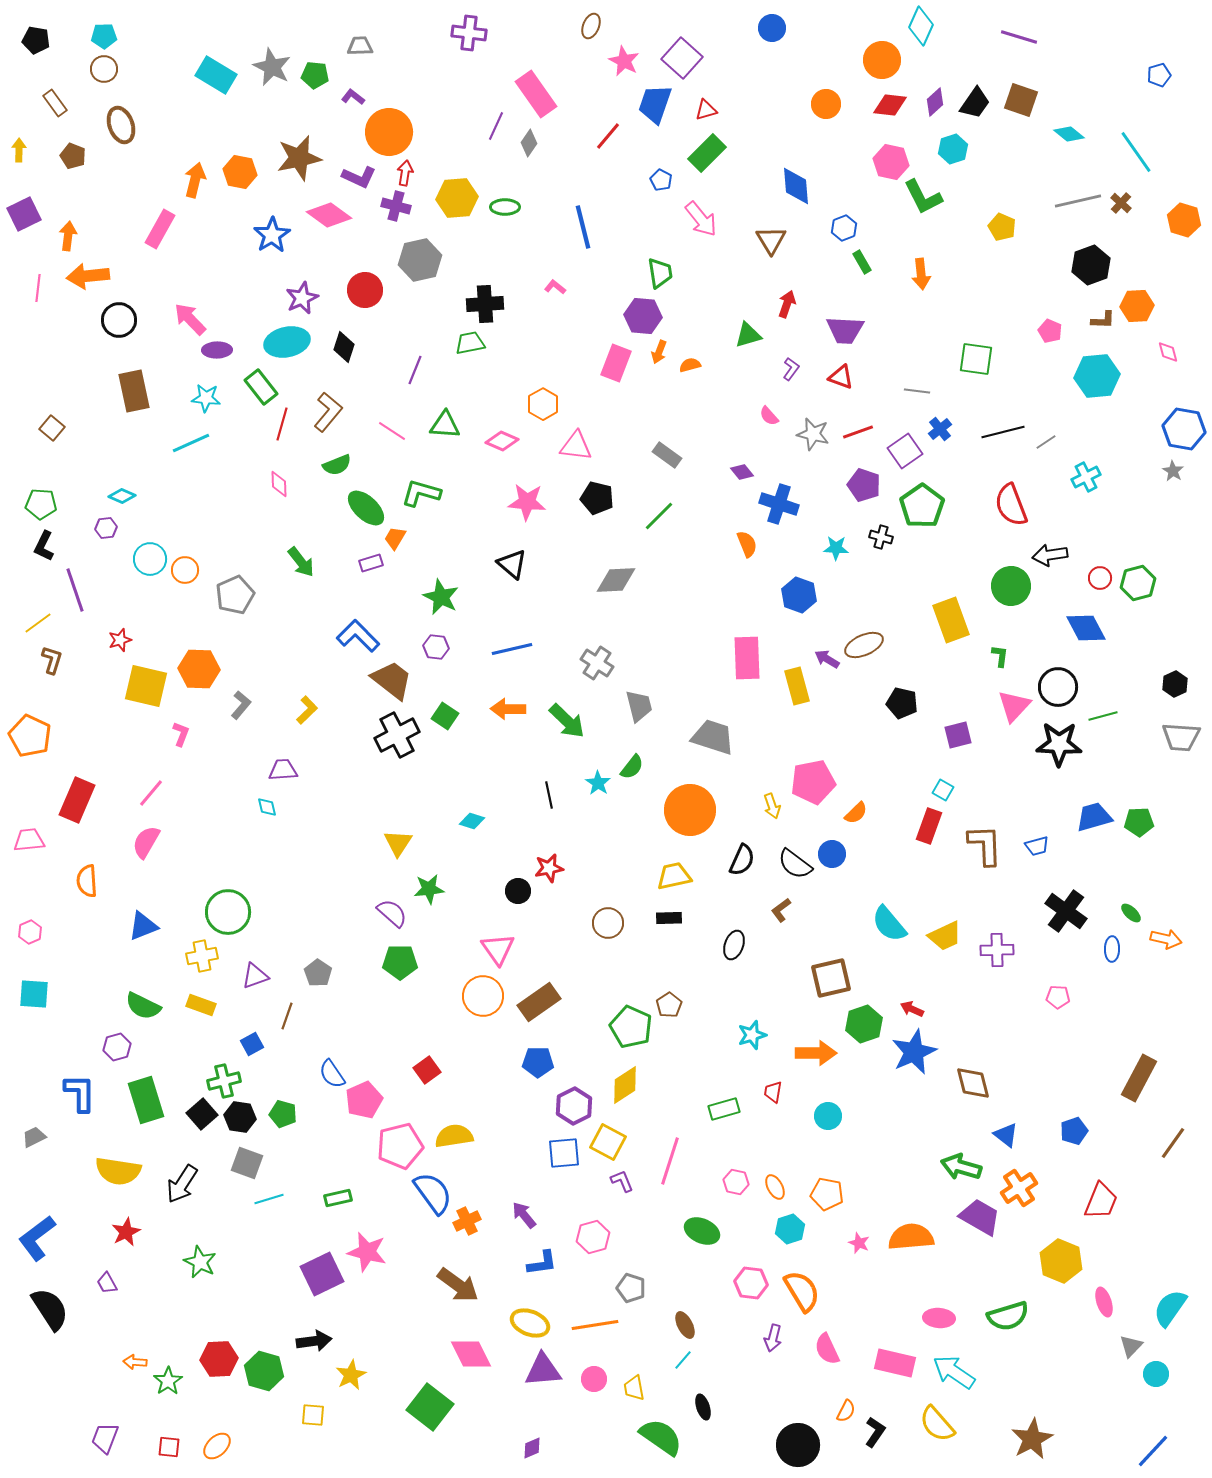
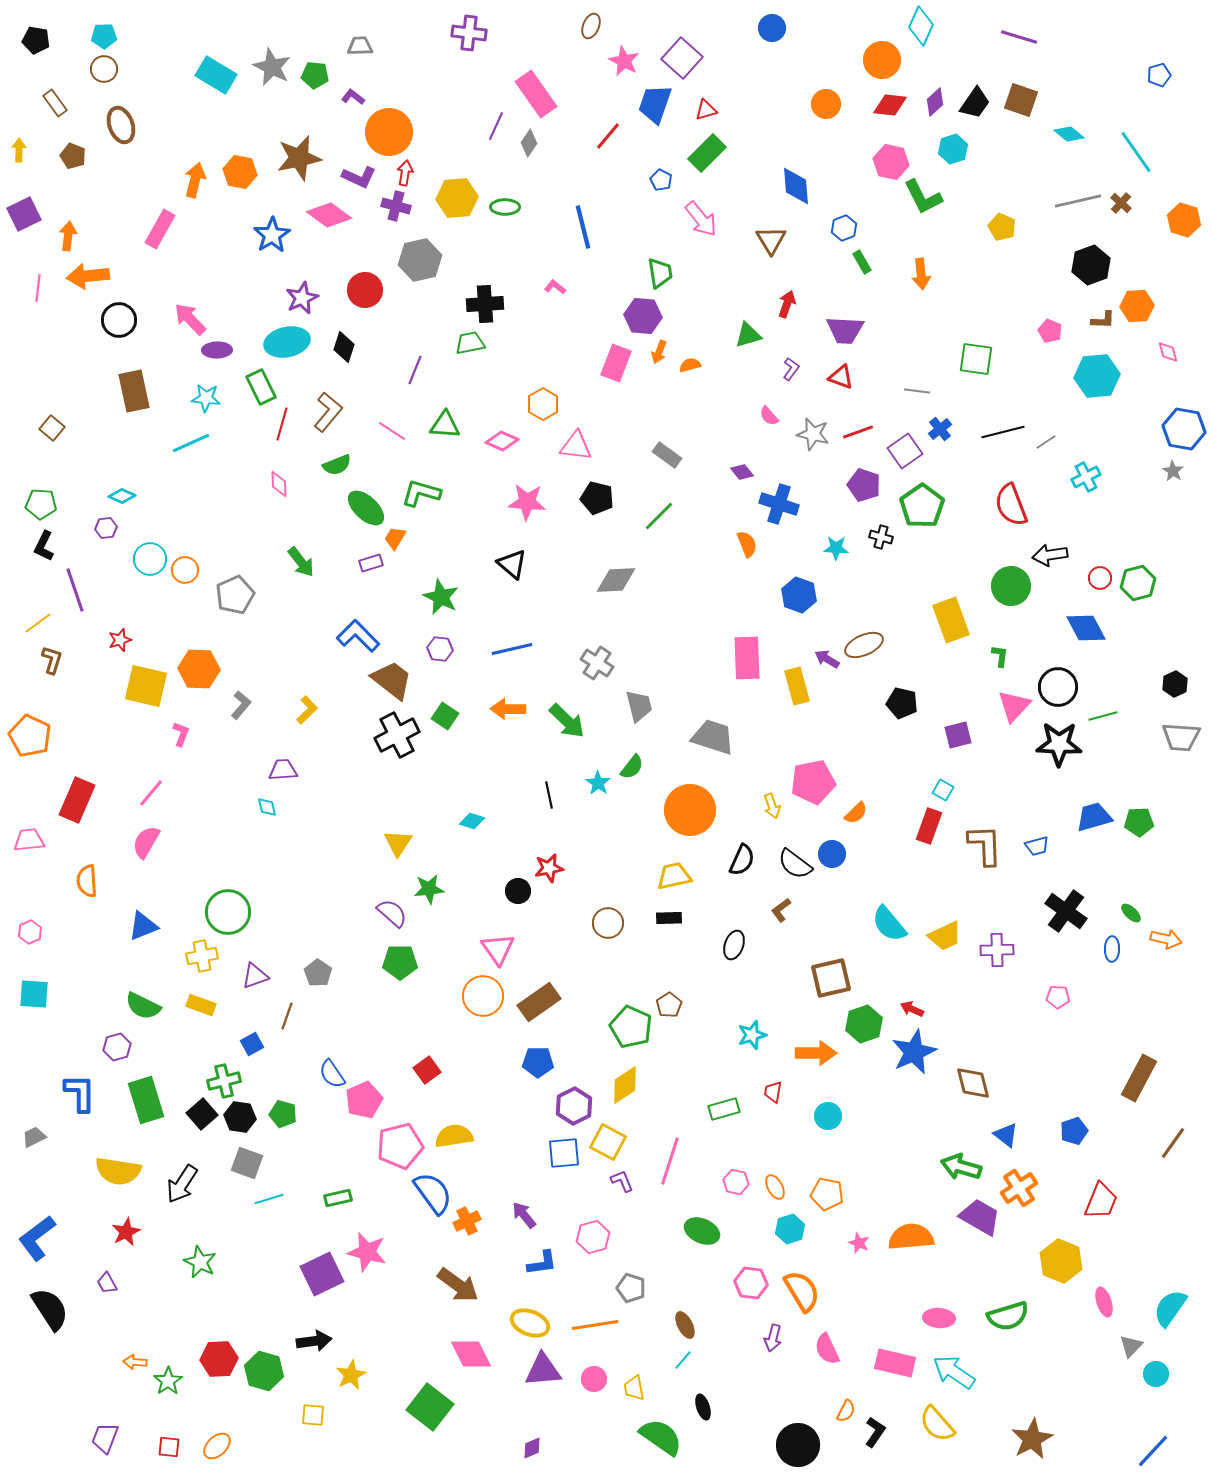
green rectangle at (261, 387): rotated 12 degrees clockwise
purple hexagon at (436, 647): moved 4 px right, 2 px down
